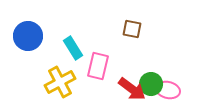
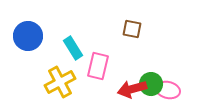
red arrow: rotated 128 degrees clockwise
